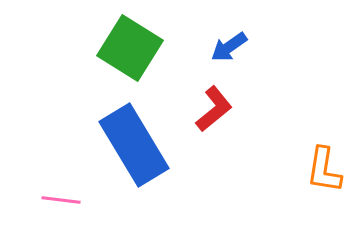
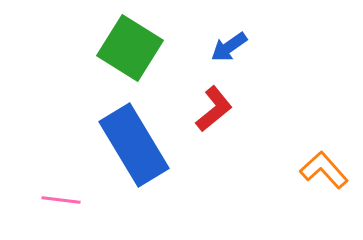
orange L-shape: rotated 129 degrees clockwise
